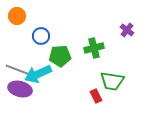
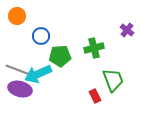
green trapezoid: moved 1 px right, 1 px up; rotated 120 degrees counterclockwise
red rectangle: moved 1 px left
